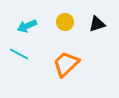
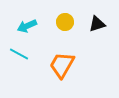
orange trapezoid: moved 4 px left, 1 px down; rotated 16 degrees counterclockwise
